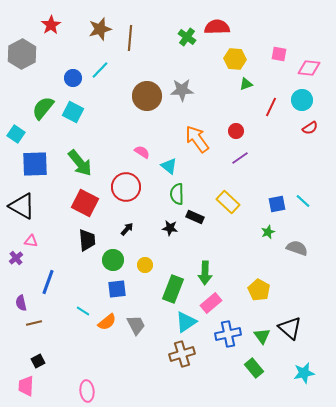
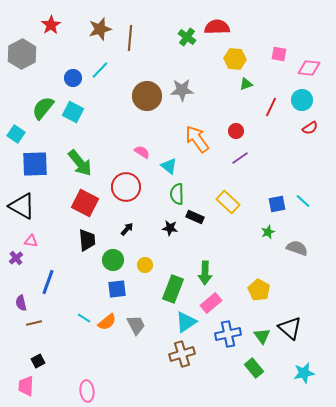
cyan line at (83, 311): moved 1 px right, 7 px down
